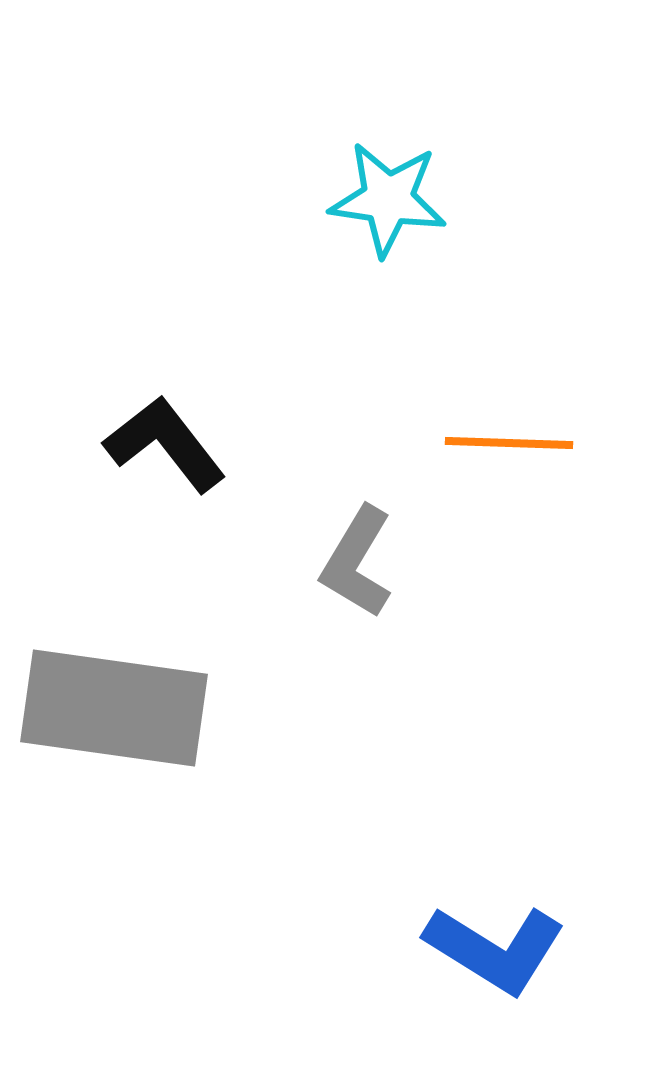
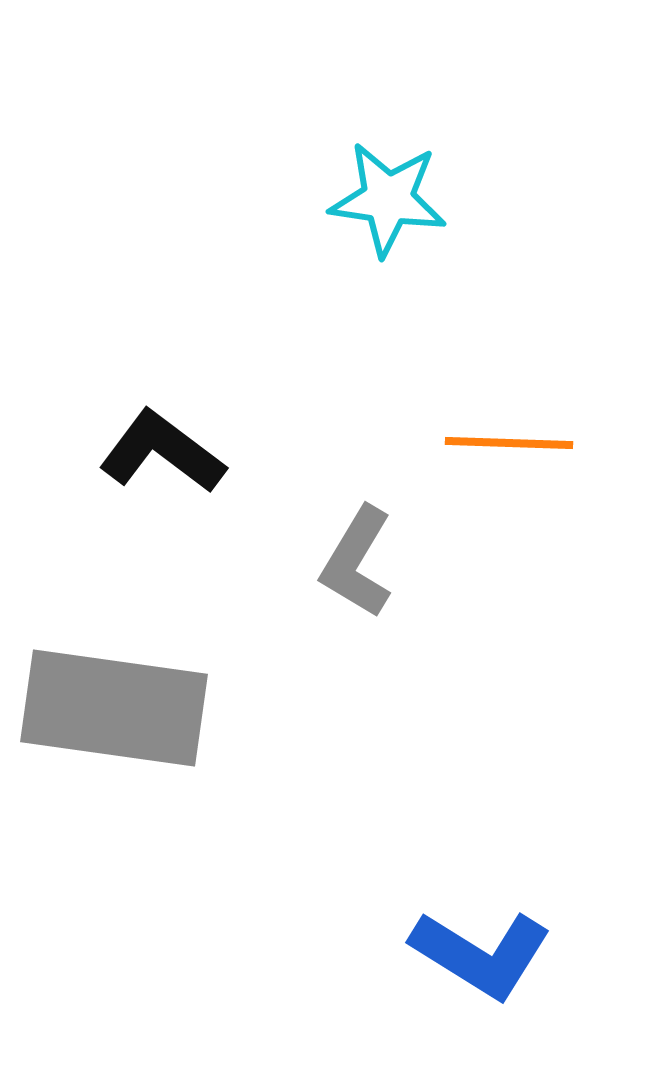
black L-shape: moved 3 px left, 8 px down; rotated 15 degrees counterclockwise
blue L-shape: moved 14 px left, 5 px down
